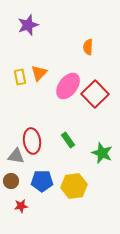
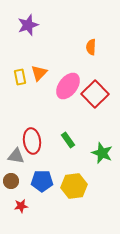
orange semicircle: moved 3 px right
